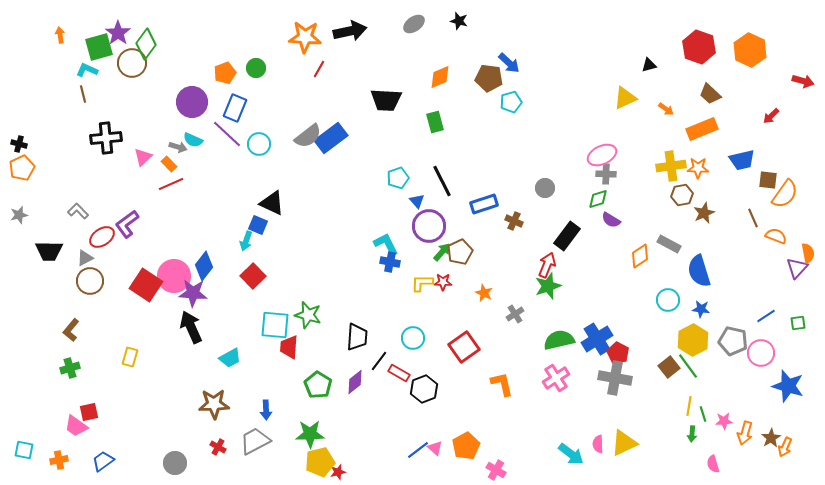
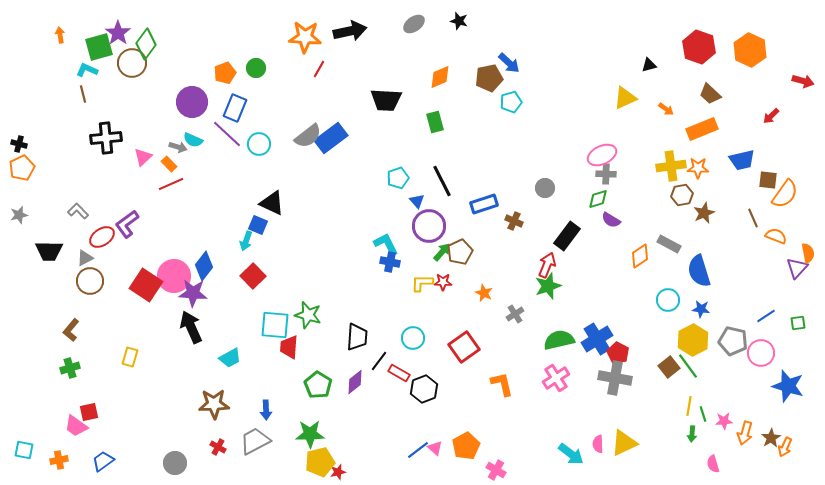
brown pentagon at (489, 78): rotated 20 degrees counterclockwise
